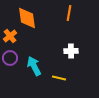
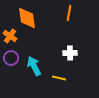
orange cross: rotated 16 degrees counterclockwise
white cross: moved 1 px left, 2 px down
purple circle: moved 1 px right
